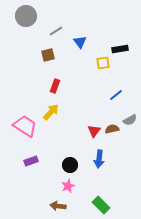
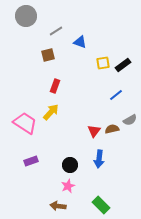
blue triangle: rotated 32 degrees counterclockwise
black rectangle: moved 3 px right, 16 px down; rotated 28 degrees counterclockwise
pink trapezoid: moved 3 px up
